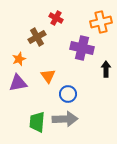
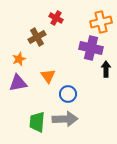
purple cross: moved 9 px right
